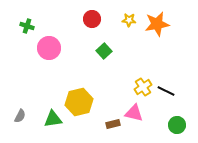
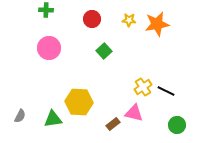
green cross: moved 19 px right, 16 px up; rotated 16 degrees counterclockwise
yellow hexagon: rotated 16 degrees clockwise
brown rectangle: rotated 24 degrees counterclockwise
